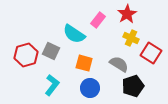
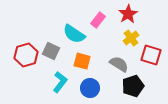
red star: moved 1 px right
yellow cross: rotated 28 degrees clockwise
red square: moved 2 px down; rotated 15 degrees counterclockwise
orange square: moved 2 px left, 2 px up
cyan L-shape: moved 8 px right, 3 px up
